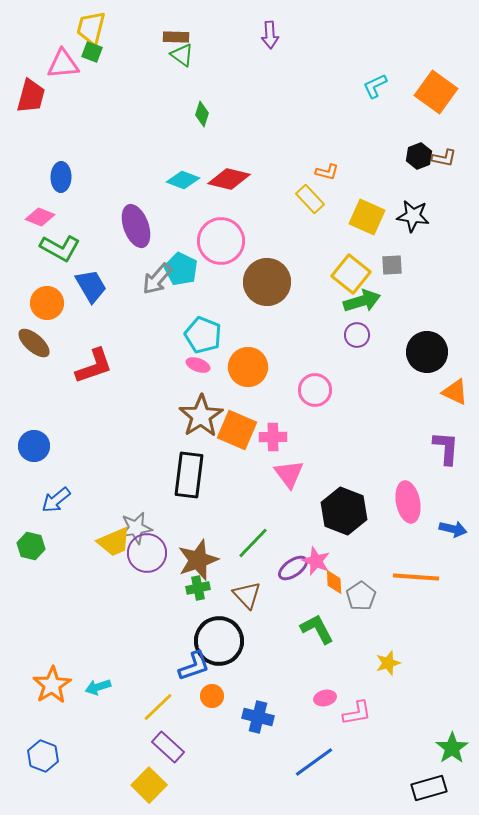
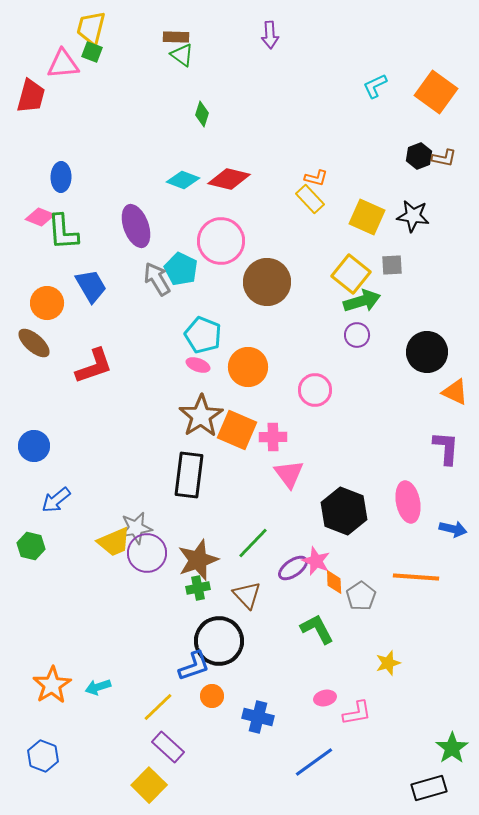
orange L-shape at (327, 172): moved 11 px left, 6 px down
green L-shape at (60, 248): moved 3 px right, 16 px up; rotated 57 degrees clockwise
gray arrow at (157, 279): rotated 108 degrees clockwise
